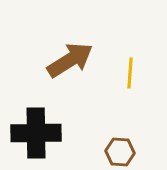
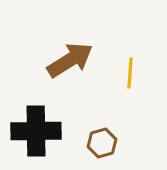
black cross: moved 2 px up
brown hexagon: moved 18 px left, 9 px up; rotated 20 degrees counterclockwise
